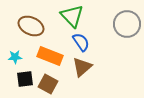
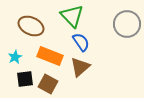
cyan star: rotated 24 degrees counterclockwise
brown triangle: moved 2 px left
